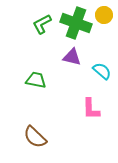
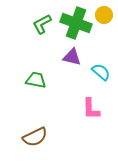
cyan semicircle: moved 1 px left, 1 px down
brown semicircle: rotated 70 degrees counterclockwise
